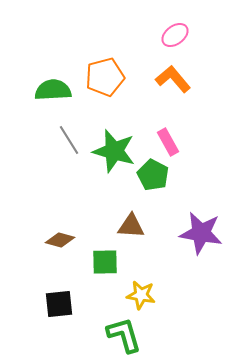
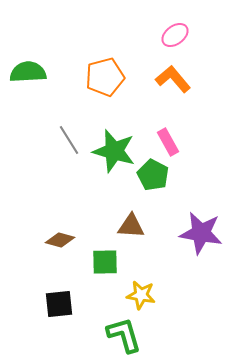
green semicircle: moved 25 px left, 18 px up
